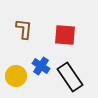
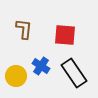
black rectangle: moved 4 px right, 4 px up
